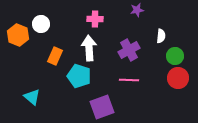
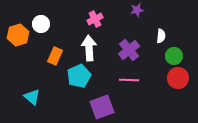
pink cross: rotated 28 degrees counterclockwise
orange hexagon: rotated 20 degrees clockwise
purple cross: rotated 10 degrees counterclockwise
green circle: moved 1 px left
cyan pentagon: rotated 30 degrees clockwise
